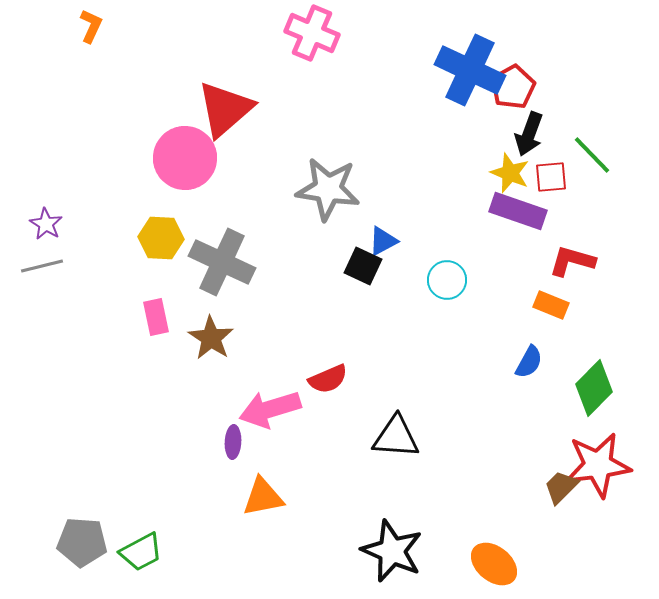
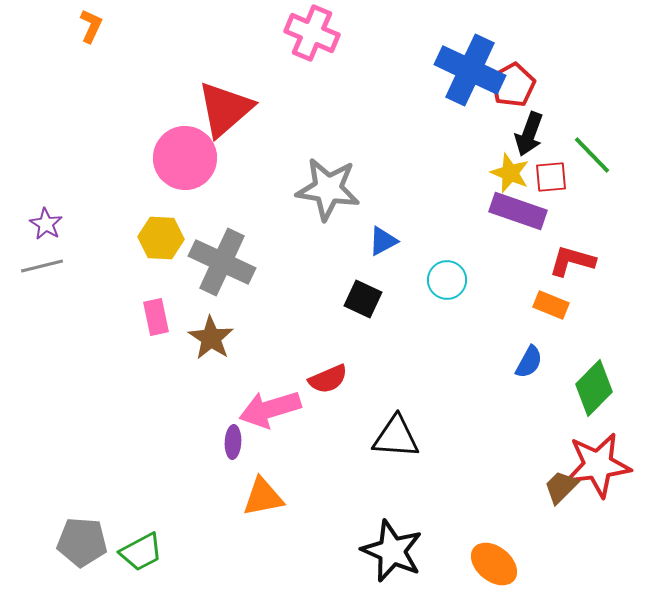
red pentagon: moved 2 px up
black square: moved 33 px down
